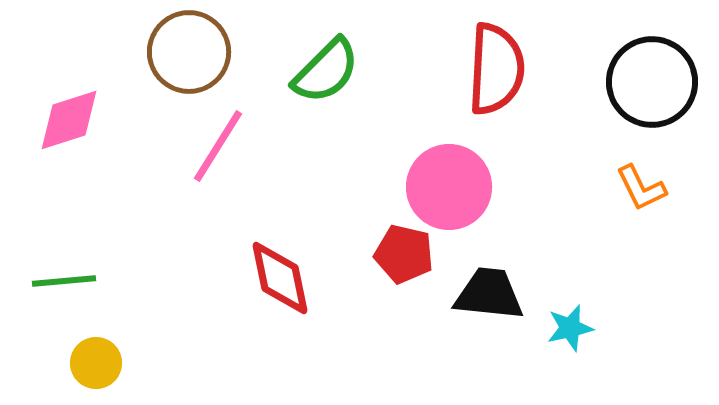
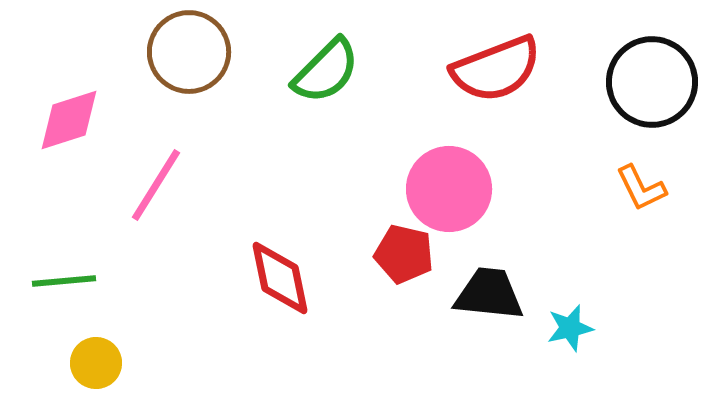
red semicircle: rotated 66 degrees clockwise
pink line: moved 62 px left, 39 px down
pink circle: moved 2 px down
